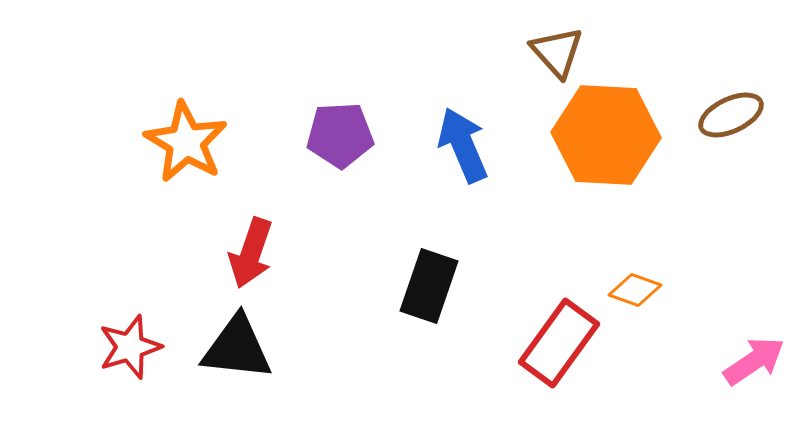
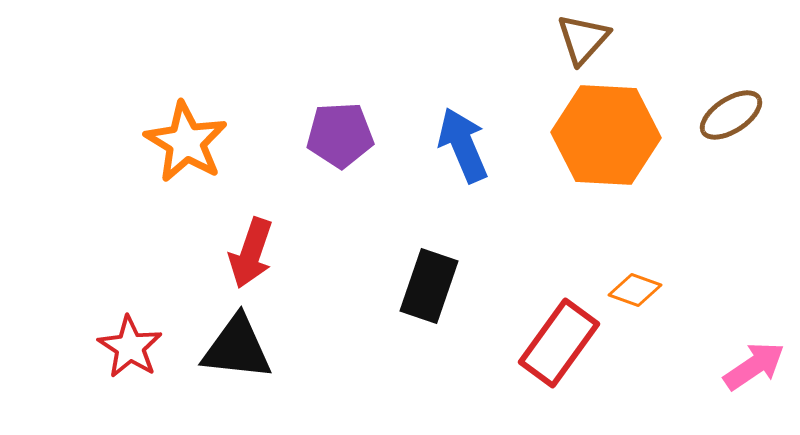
brown triangle: moved 26 px right, 13 px up; rotated 24 degrees clockwise
brown ellipse: rotated 8 degrees counterclockwise
red star: rotated 22 degrees counterclockwise
pink arrow: moved 5 px down
